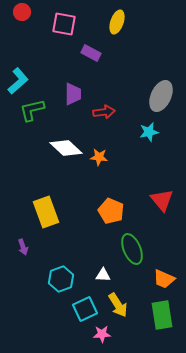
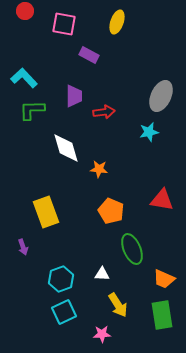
red circle: moved 3 px right, 1 px up
purple rectangle: moved 2 px left, 2 px down
cyan L-shape: moved 6 px right, 3 px up; rotated 92 degrees counterclockwise
purple trapezoid: moved 1 px right, 2 px down
green L-shape: rotated 12 degrees clockwise
white diamond: rotated 32 degrees clockwise
orange star: moved 12 px down
red triangle: rotated 40 degrees counterclockwise
white triangle: moved 1 px left, 1 px up
cyan square: moved 21 px left, 3 px down
